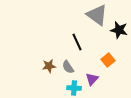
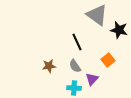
gray semicircle: moved 7 px right, 1 px up
